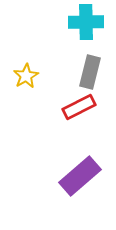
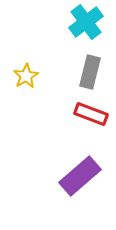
cyan cross: rotated 36 degrees counterclockwise
red rectangle: moved 12 px right, 7 px down; rotated 48 degrees clockwise
